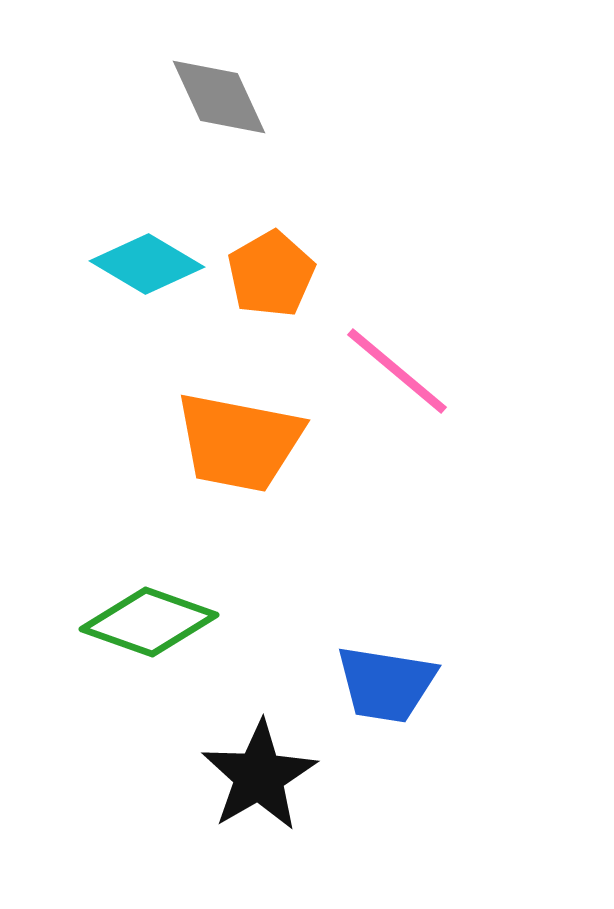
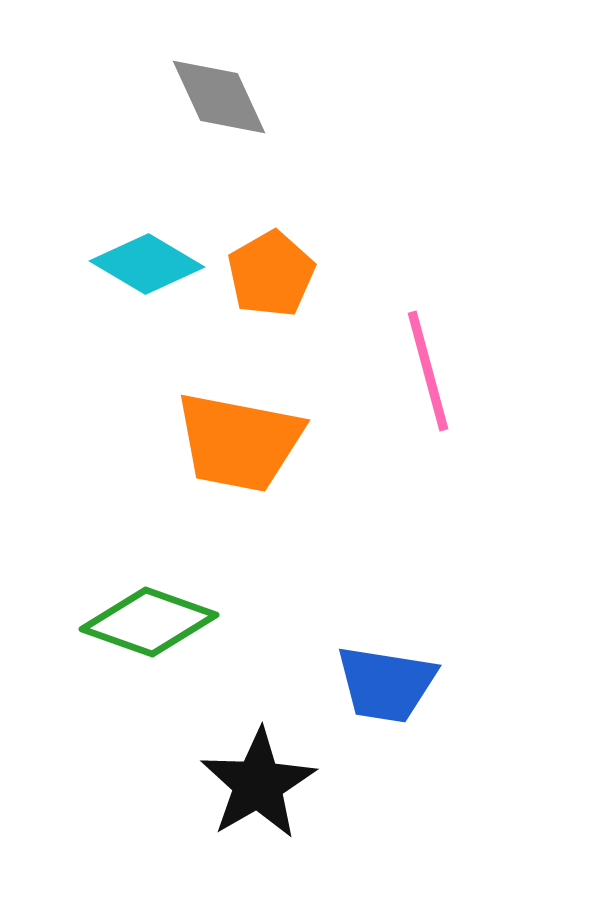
pink line: moved 31 px right; rotated 35 degrees clockwise
black star: moved 1 px left, 8 px down
